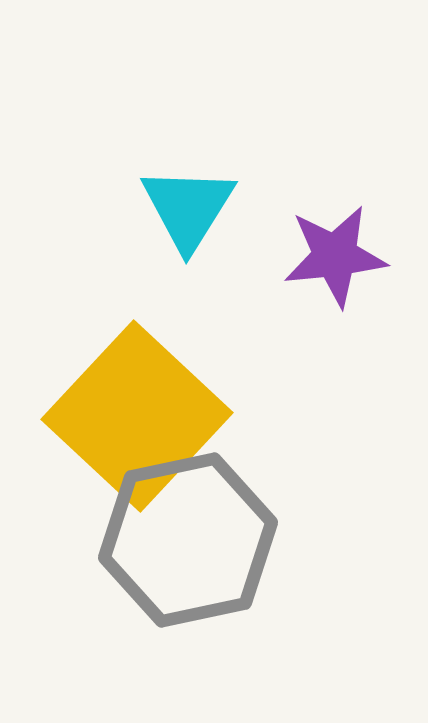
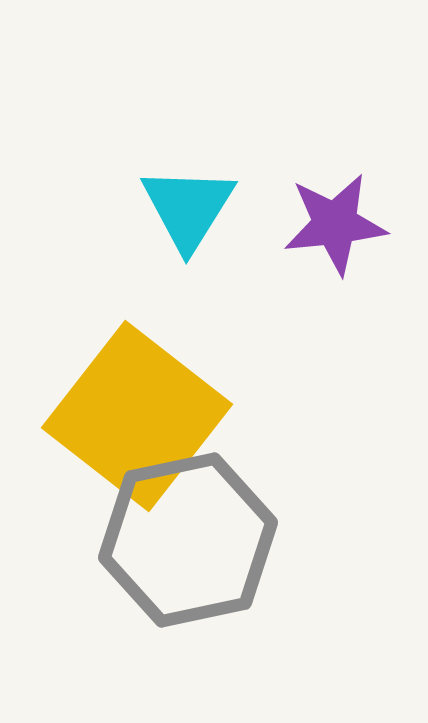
purple star: moved 32 px up
yellow square: rotated 5 degrees counterclockwise
